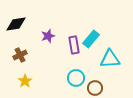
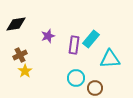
purple rectangle: rotated 18 degrees clockwise
yellow star: moved 10 px up
